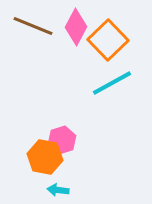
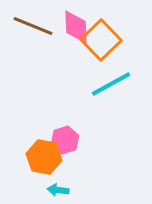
pink diamond: rotated 30 degrees counterclockwise
orange square: moved 7 px left
cyan line: moved 1 px left, 1 px down
pink hexagon: moved 3 px right
orange hexagon: moved 1 px left
